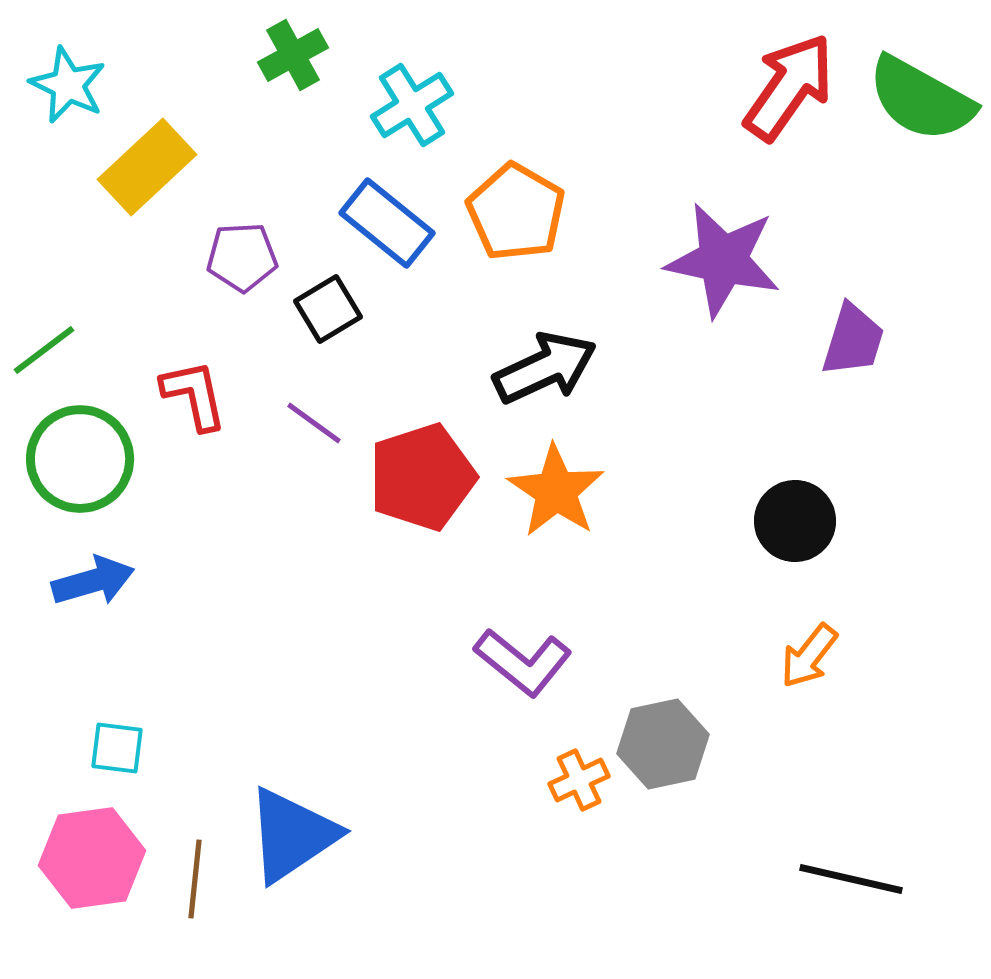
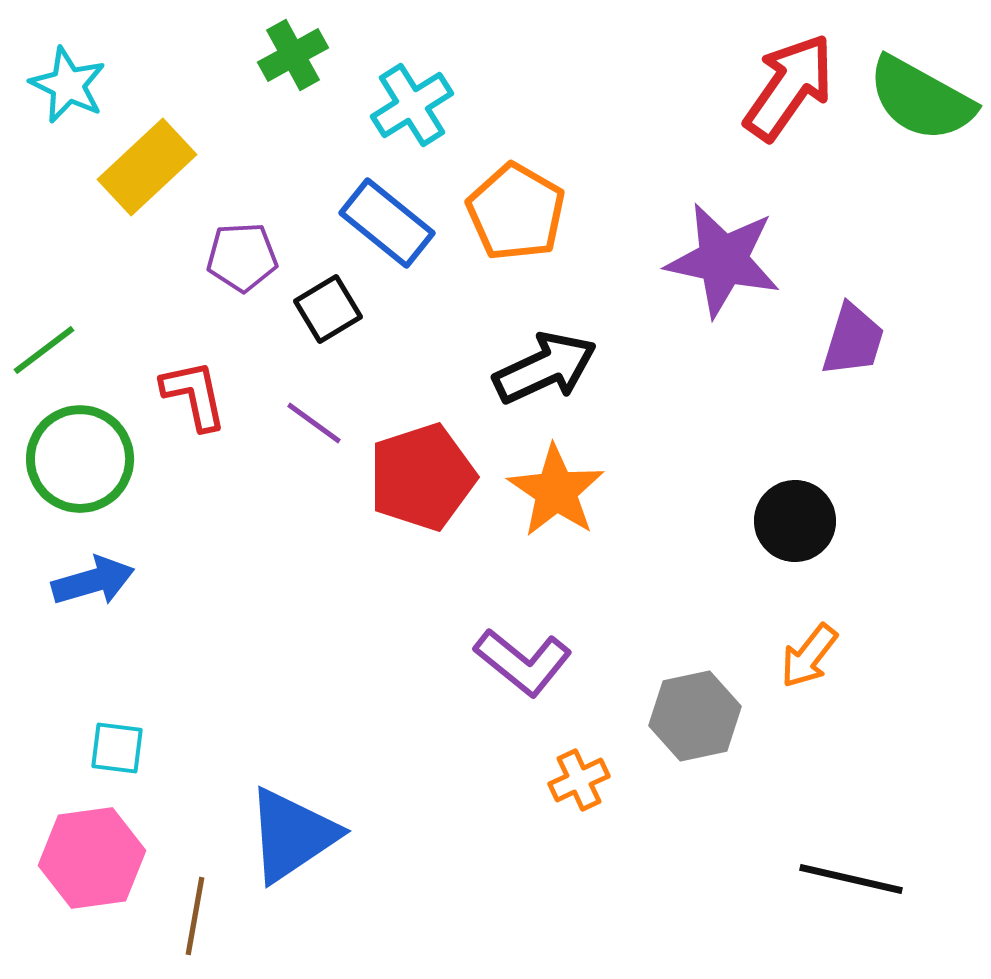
gray hexagon: moved 32 px right, 28 px up
brown line: moved 37 px down; rotated 4 degrees clockwise
